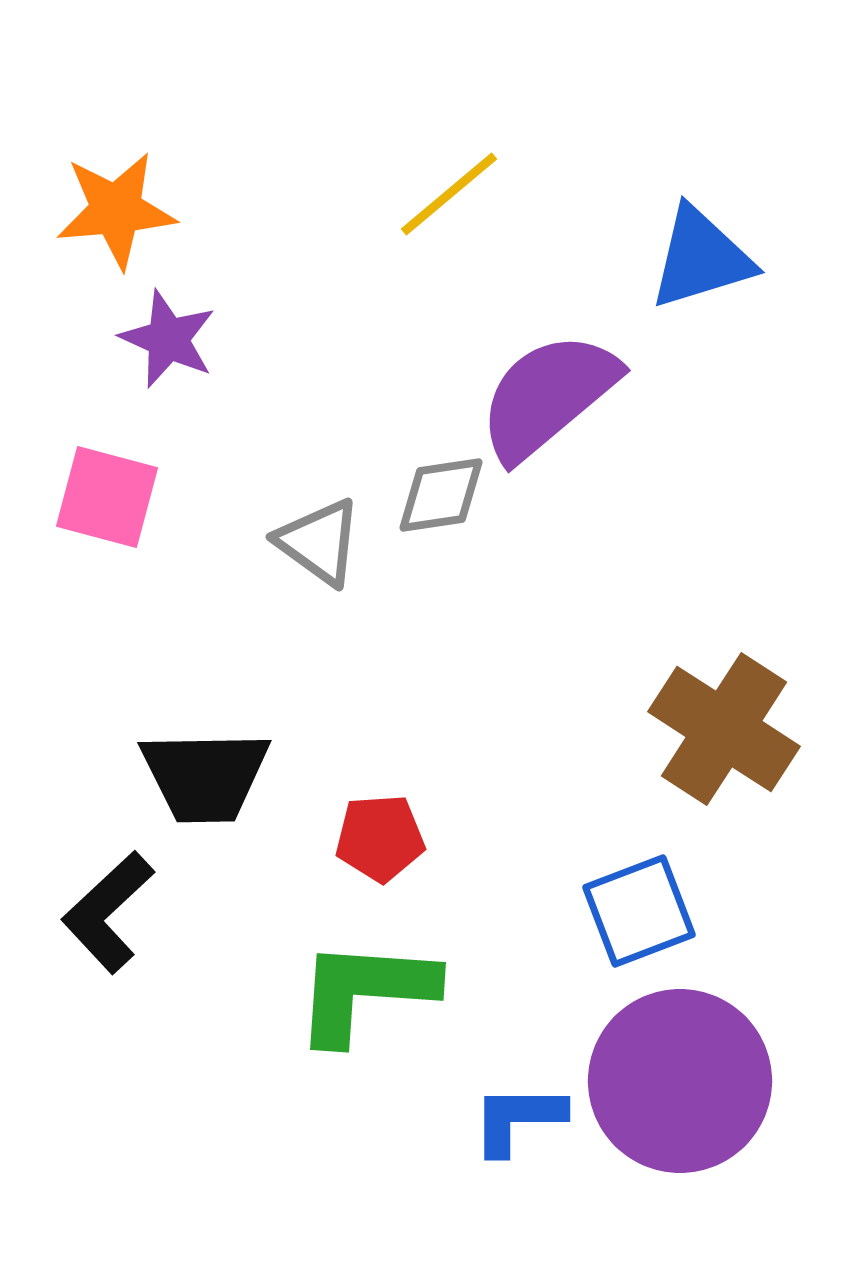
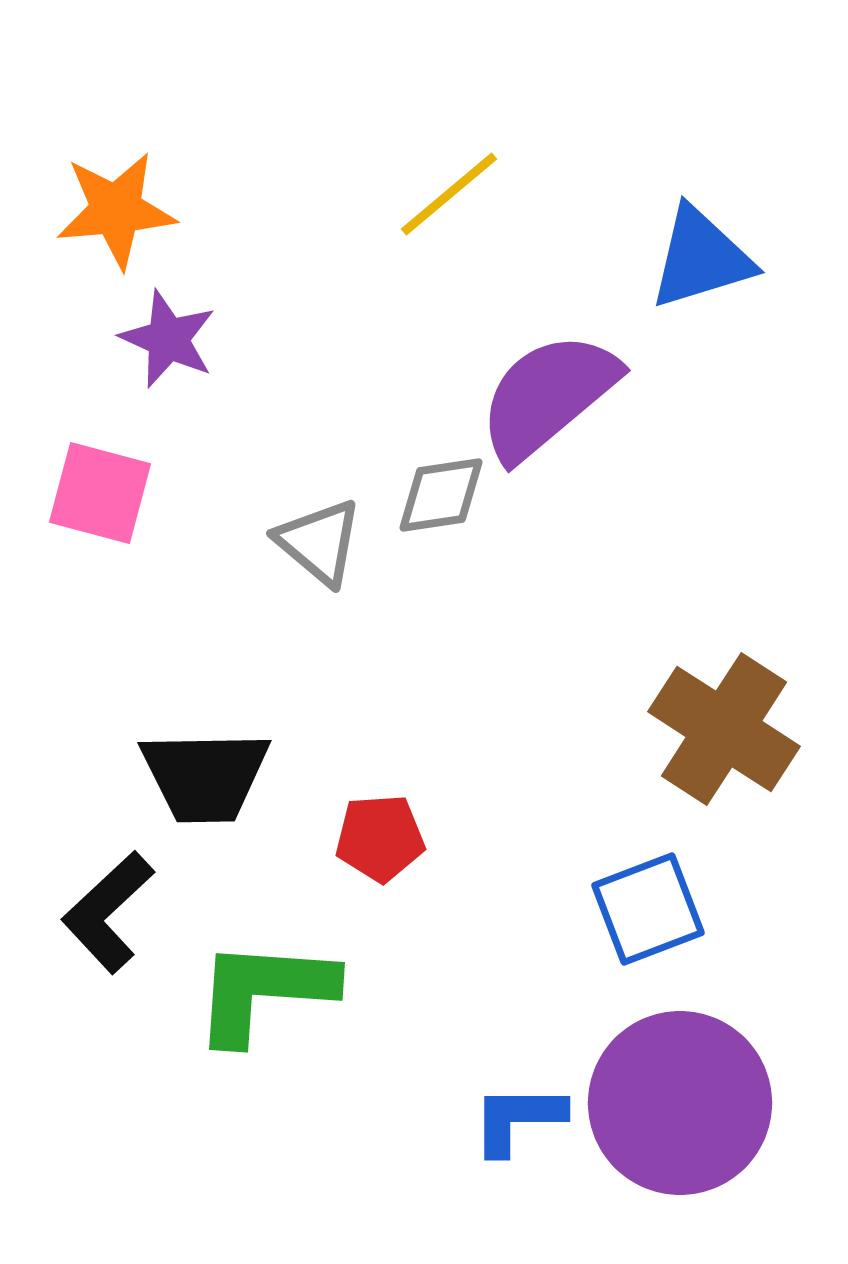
pink square: moved 7 px left, 4 px up
gray triangle: rotated 4 degrees clockwise
blue square: moved 9 px right, 2 px up
green L-shape: moved 101 px left
purple circle: moved 22 px down
